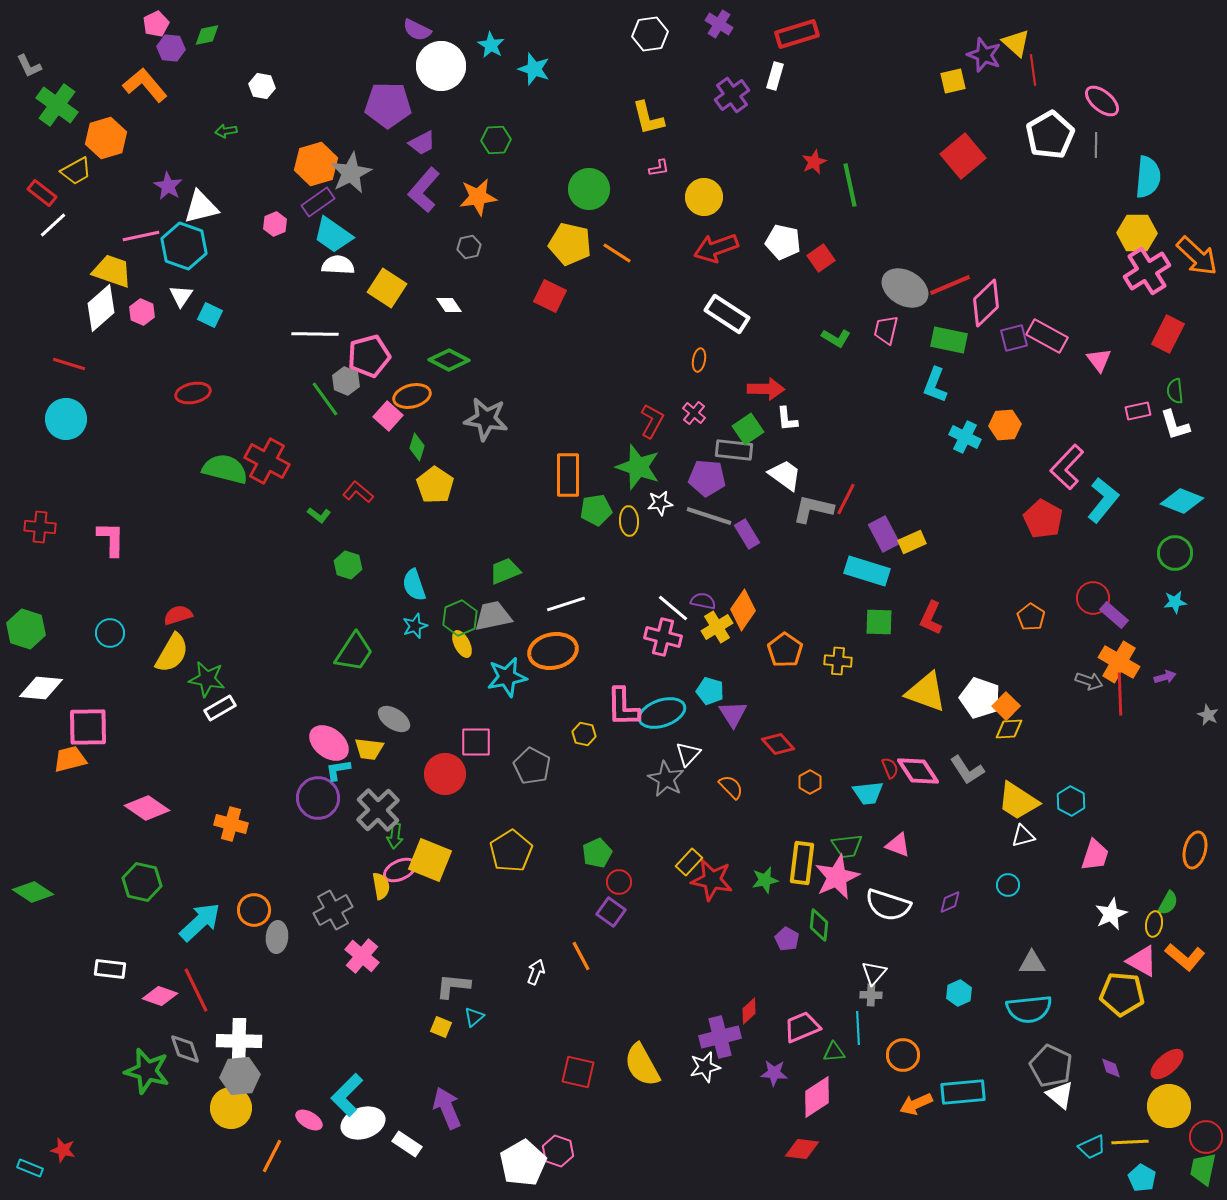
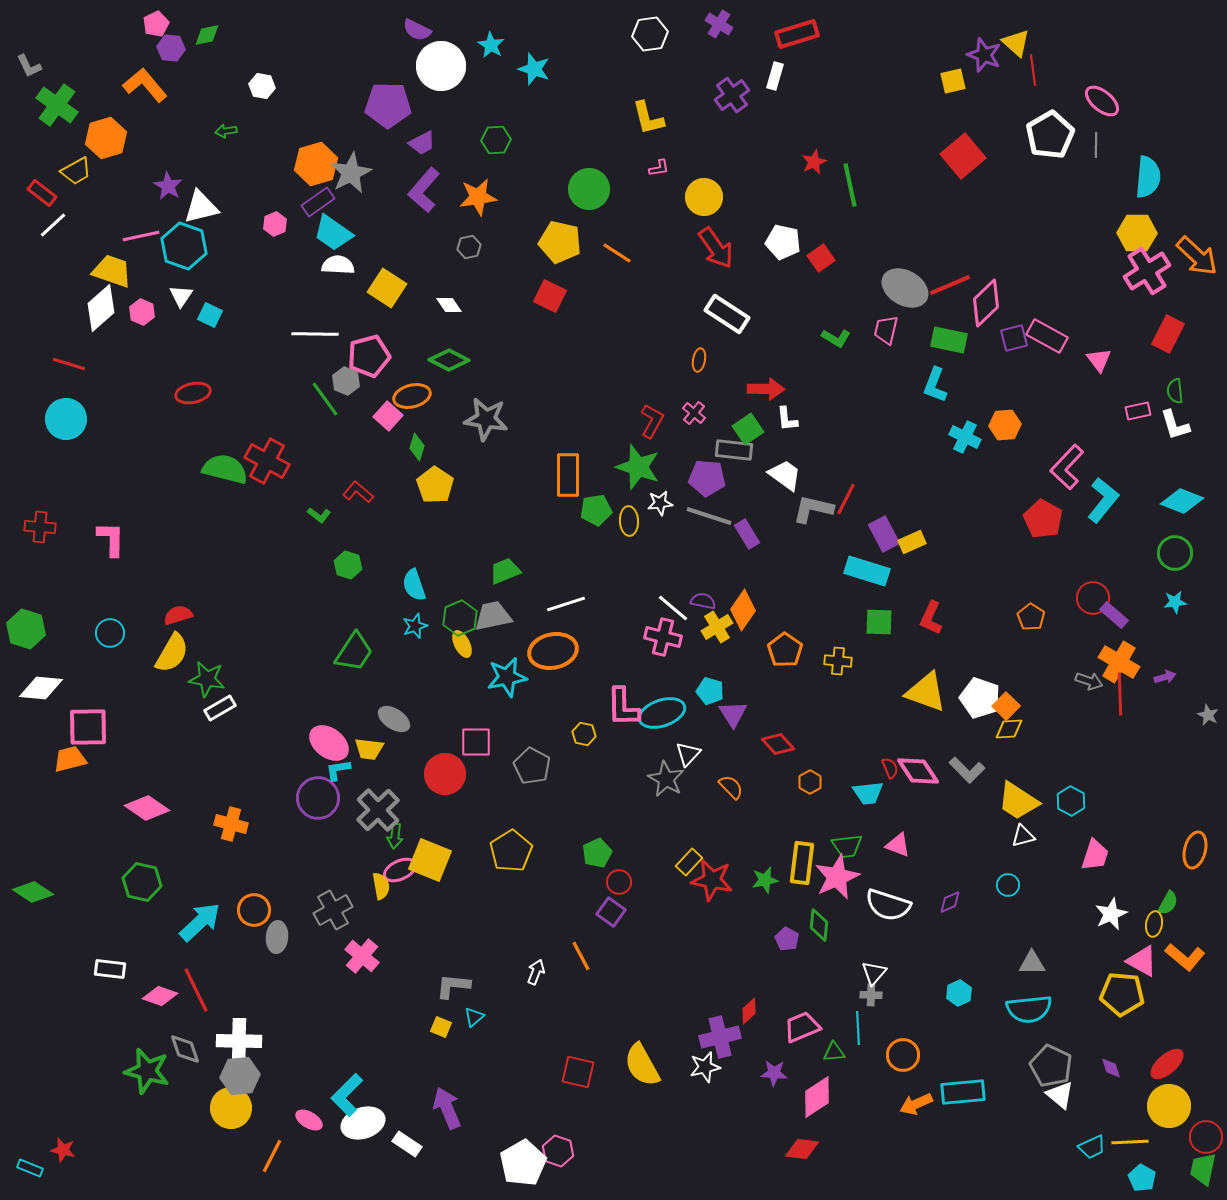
cyan trapezoid at (333, 235): moved 2 px up
yellow pentagon at (570, 244): moved 10 px left, 2 px up
red arrow at (716, 248): rotated 105 degrees counterclockwise
gray L-shape at (967, 770): rotated 12 degrees counterclockwise
